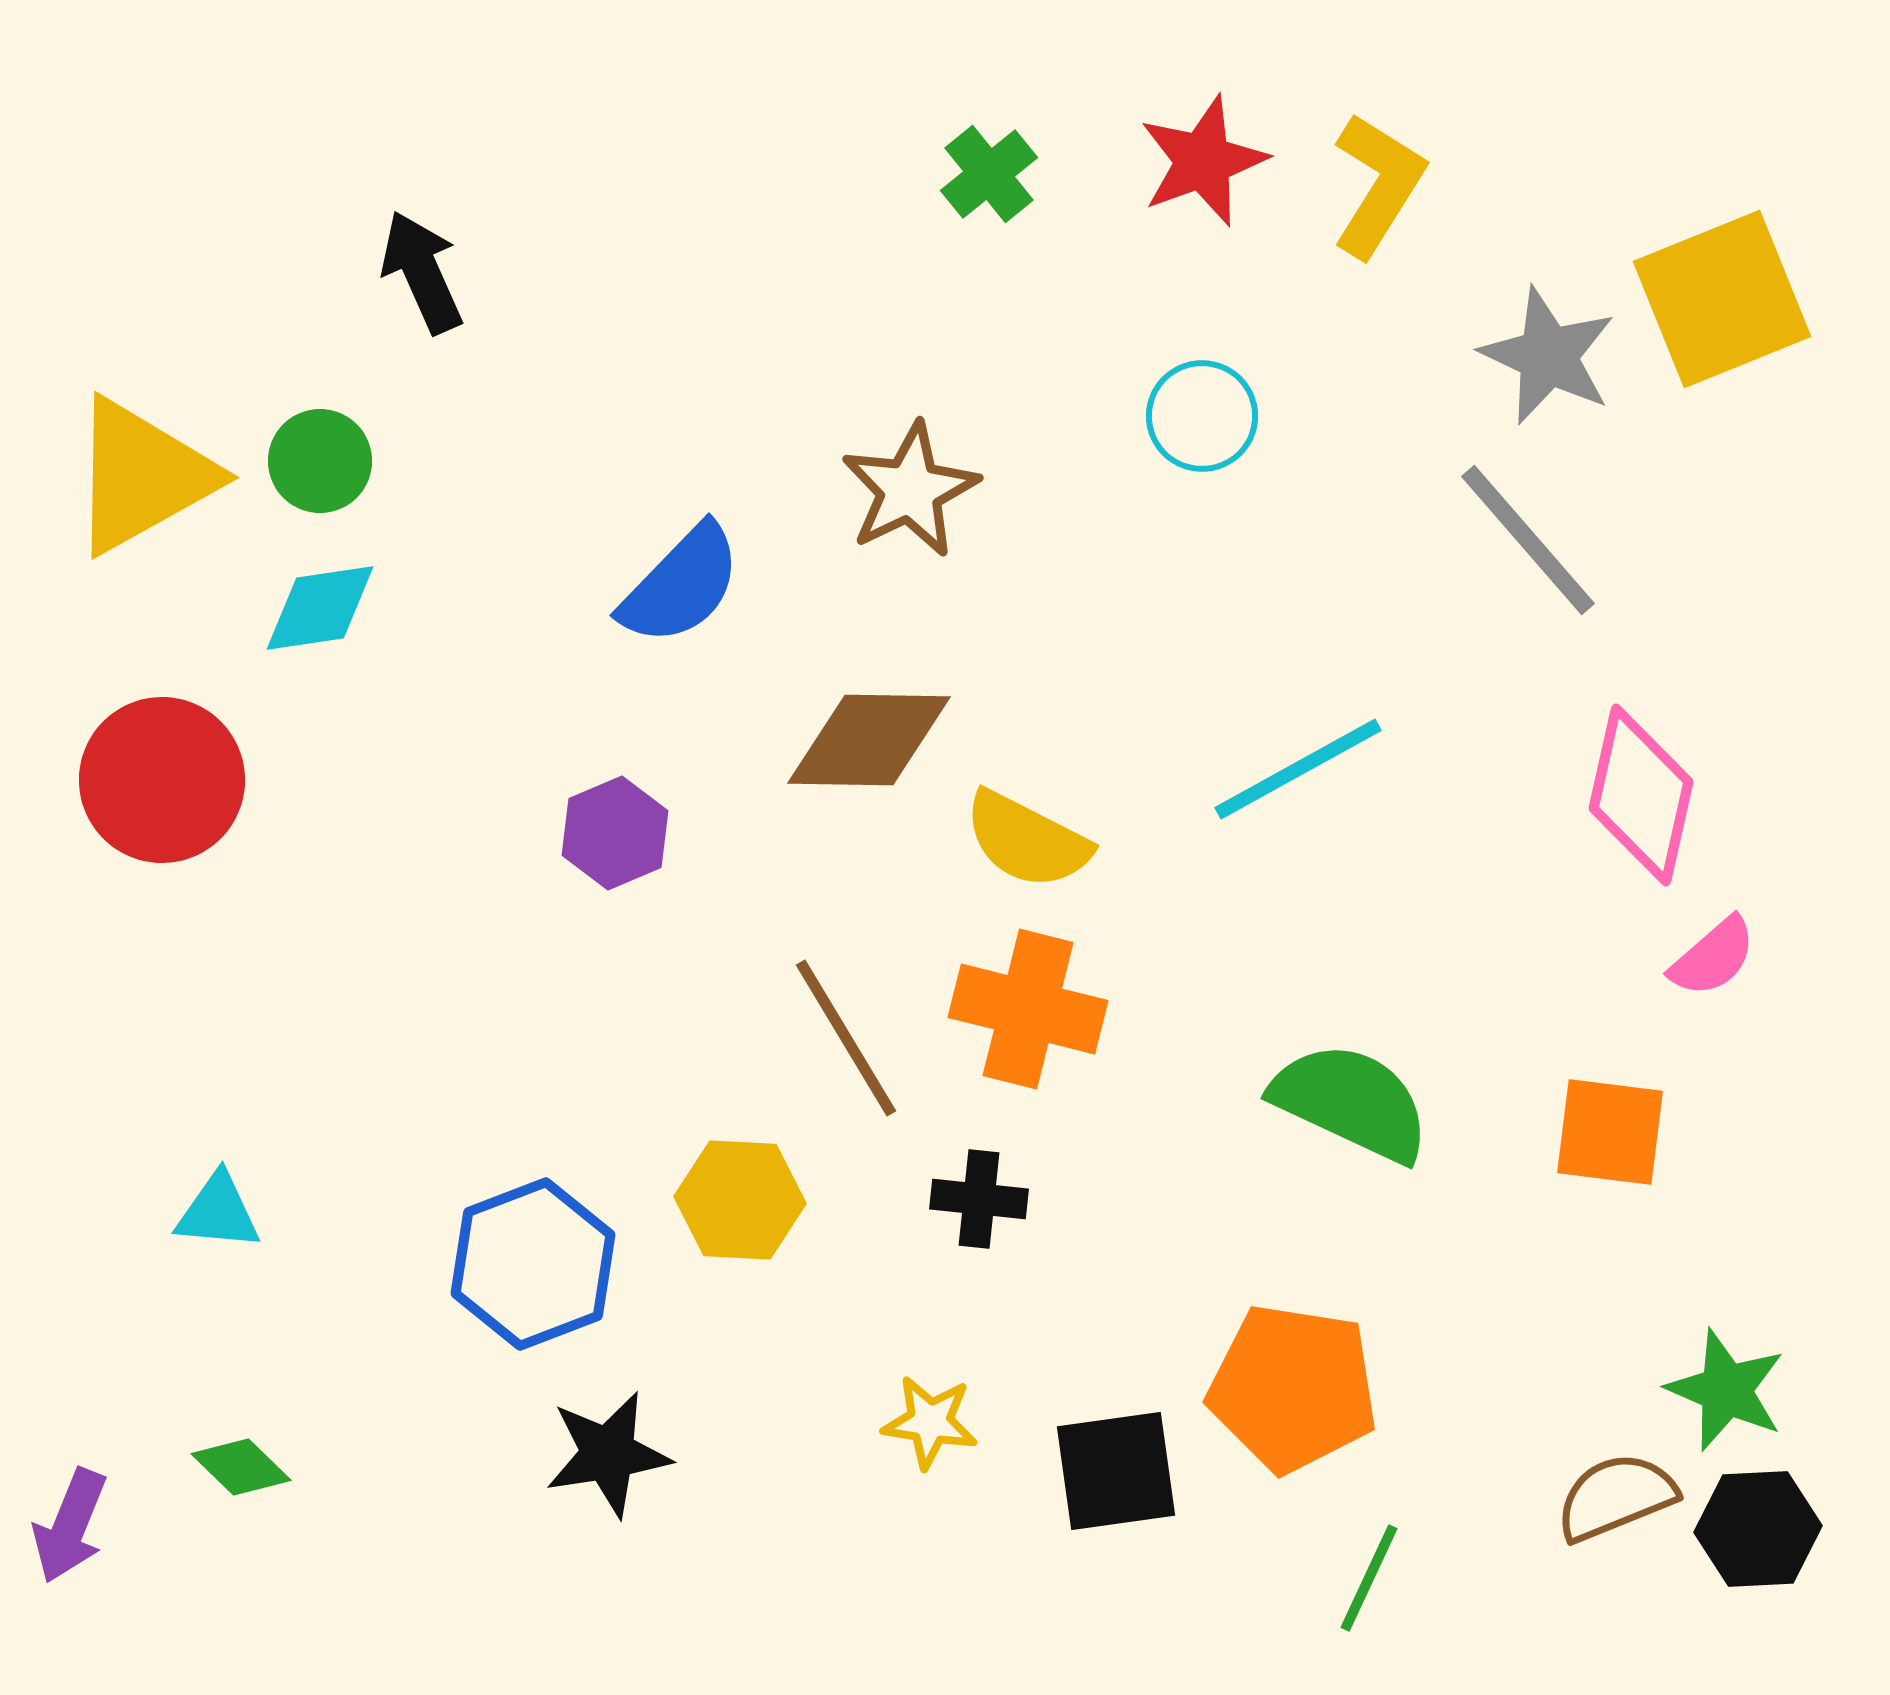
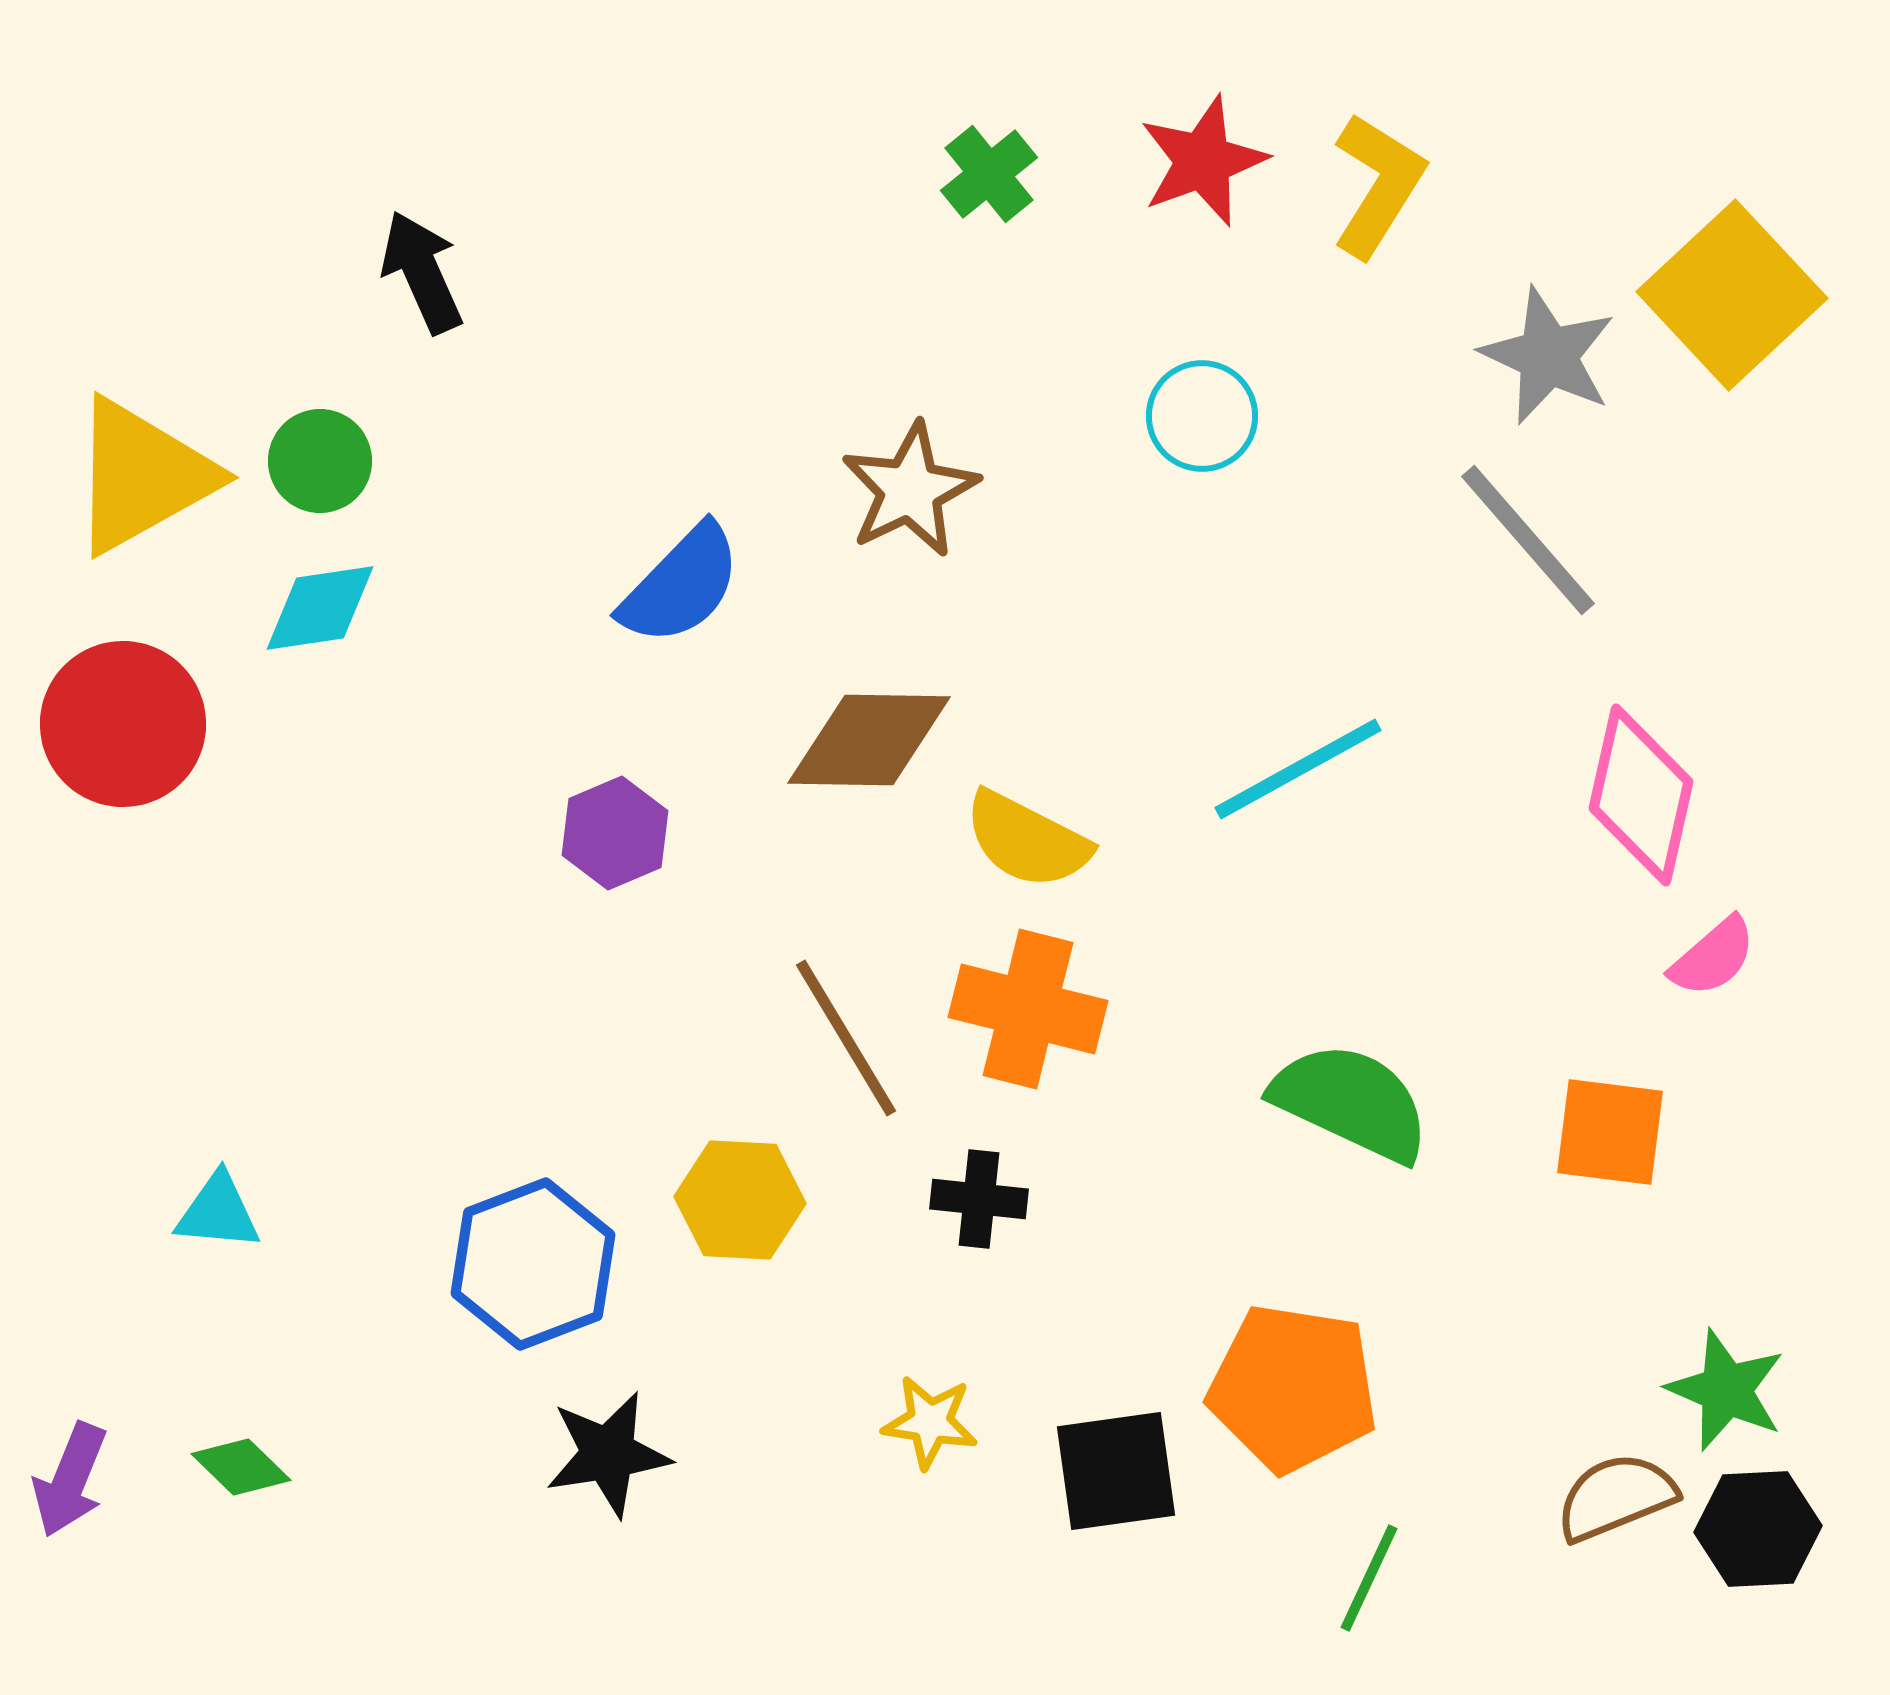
yellow square: moved 10 px right, 4 px up; rotated 21 degrees counterclockwise
red circle: moved 39 px left, 56 px up
purple arrow: moved 46 px up
